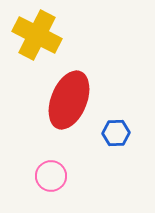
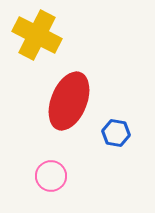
red ellipse: moved 1 px down
blue hexagon: rotated 12 degrees clockwise
